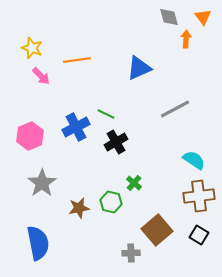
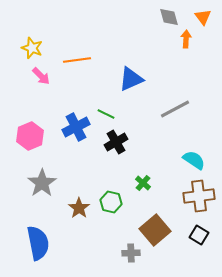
blue triangle: moved 8 px left, 11 px down
green cross: moved 9 px right
brown star: rotated 25 degrees counterclockwise
brown square: moved 2 px left
